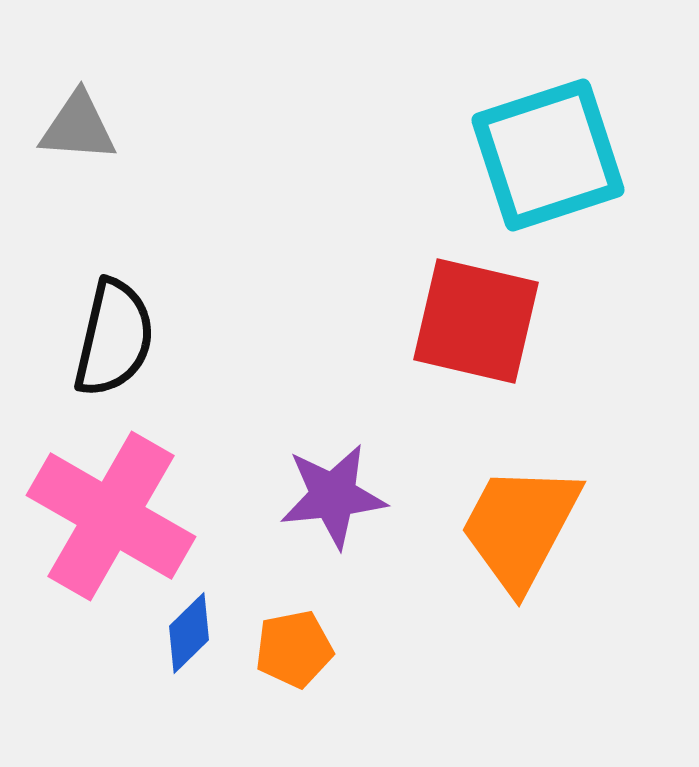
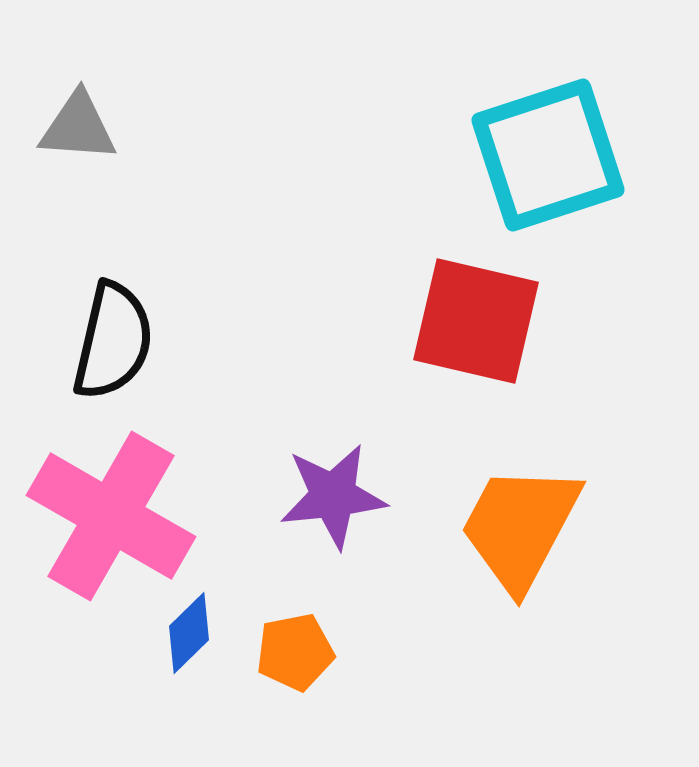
black semicircle: moved 1 px left, 3 px down
orange pentagon: moved 1 px right, 3 px down
